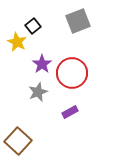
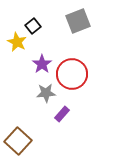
red circle: moved 1 px down
gray star: moved 8 px right, 1 px down; rotated 18 degrees clockwise
purple rectangle: moved 8 px left, 2 px down; rotated 21 degrees counterclockwise
